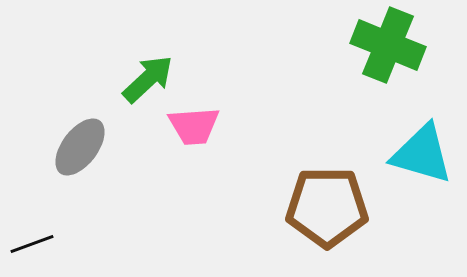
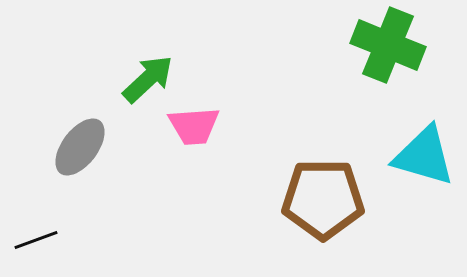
cyan triangle: moved 2 px right, 2 px down
brown pentagon: moved 4 px left, 8 px up
black line: moved 4 px right, 4 px up
